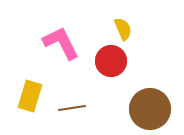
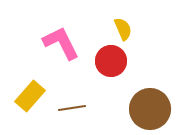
yellow rectangle: rotated 24 degrees clockwise
